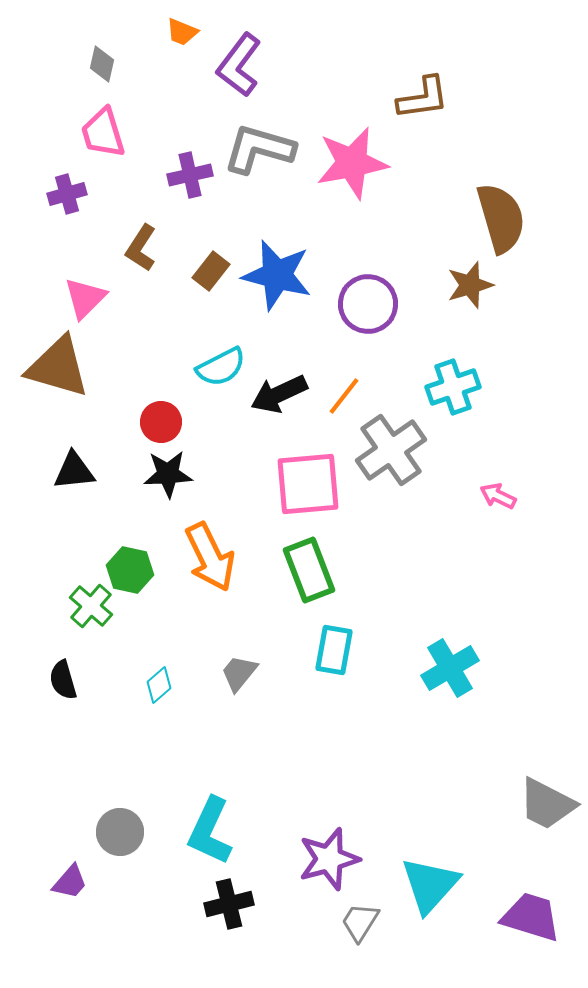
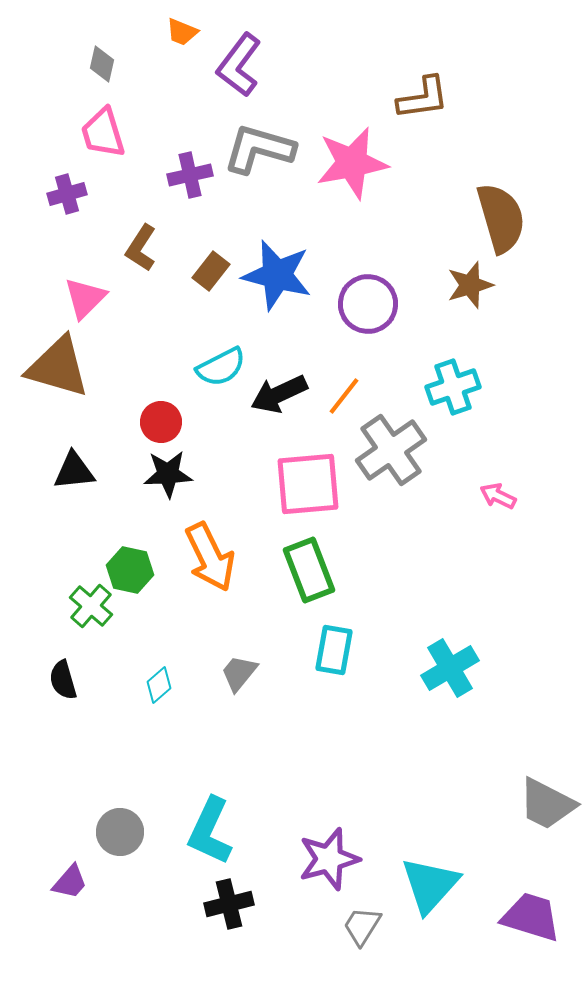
gray trapezoid at (360, 922): moved 2 px right, 4 px down
